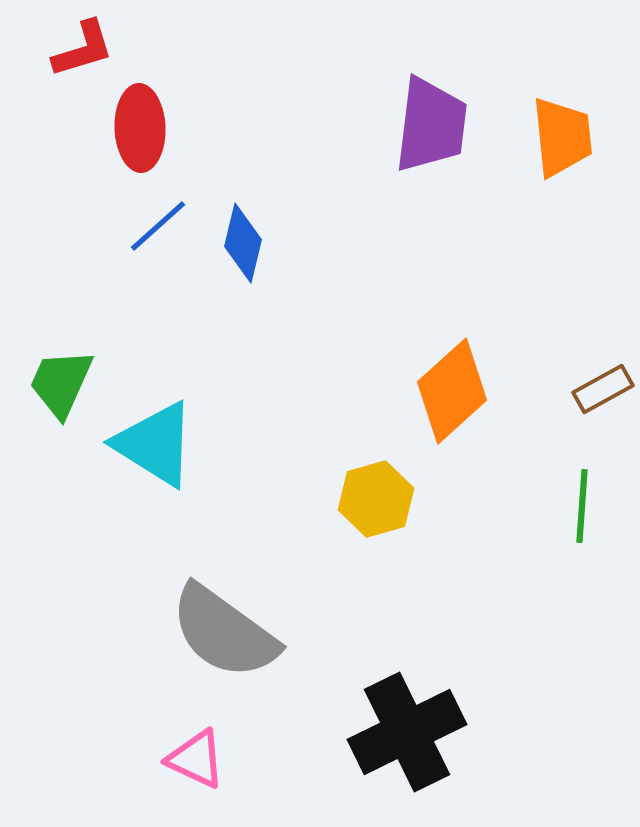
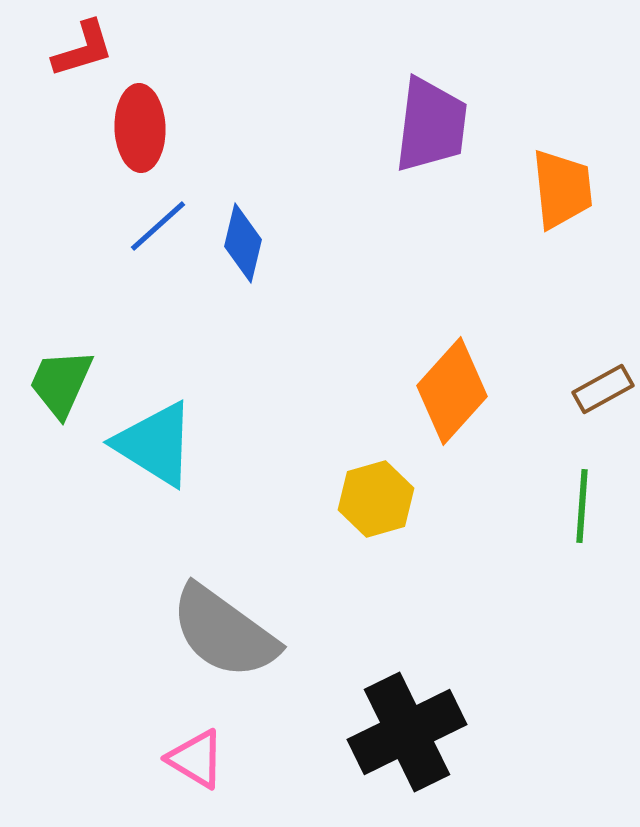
orange trapezoid: moved 52 px down
orange diamond: rotated 6 degrees counterclockwise
pink triangle: rotated 6 degrees clockwise
